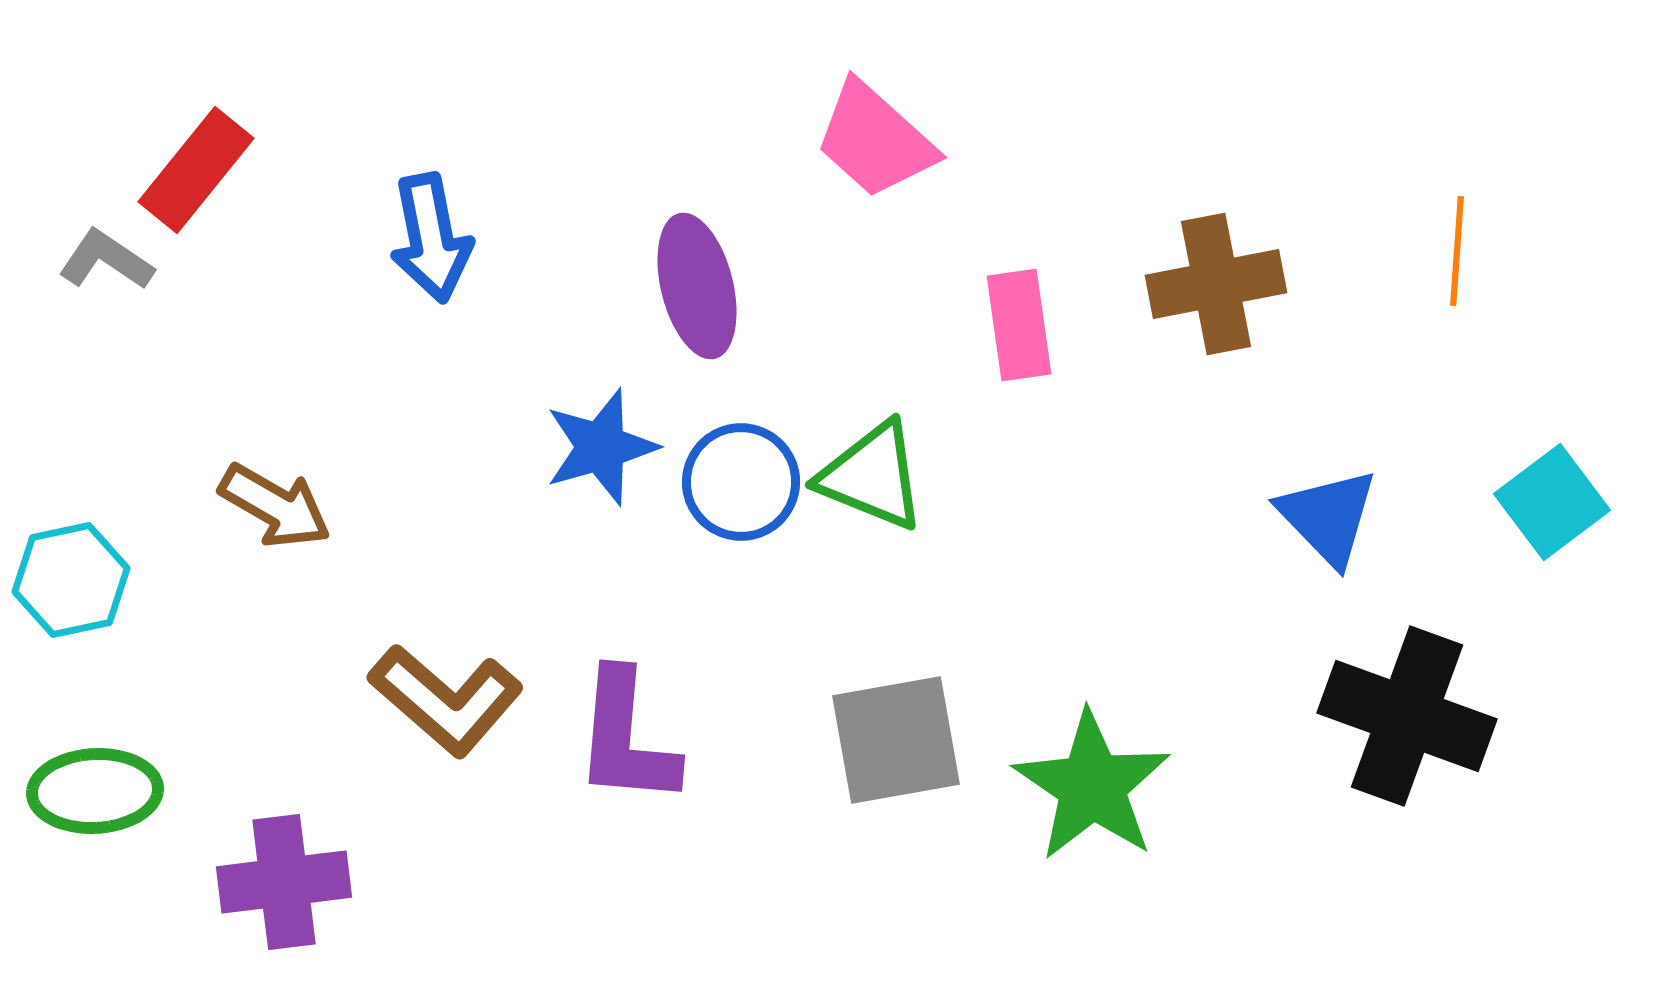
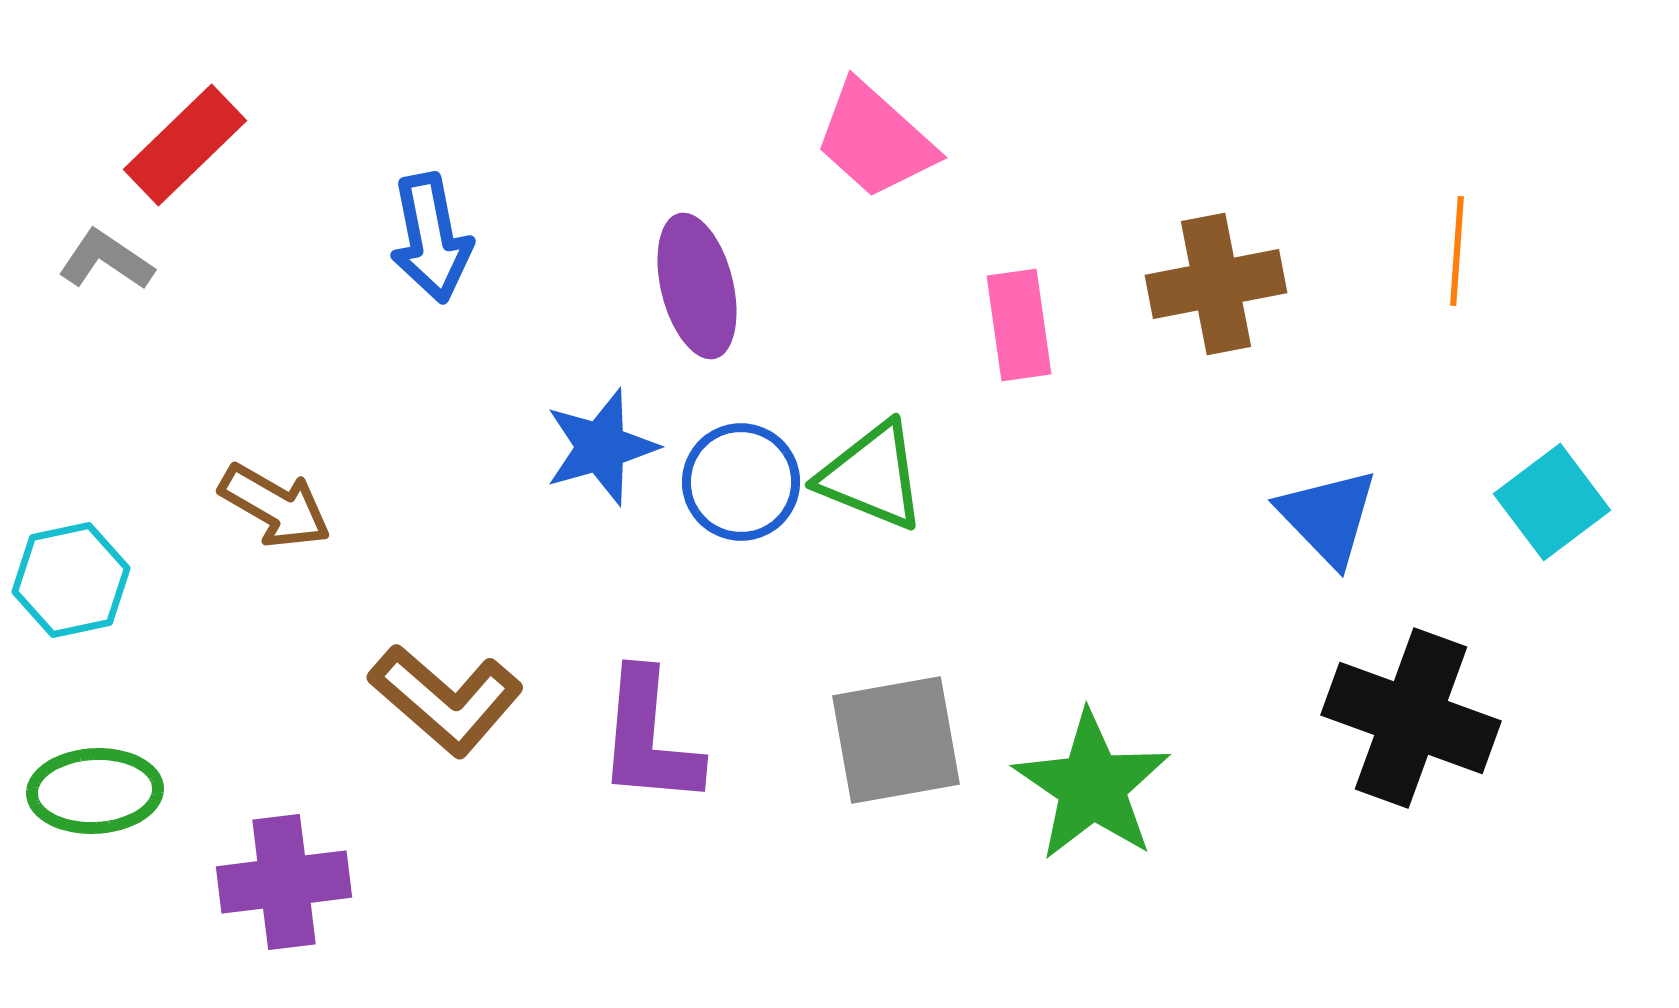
red rectangle: moved 11 px left, 25 px up; rotated 7 degrees clockwise
black cross: moved 4 px right, 2 px down
purple L-shape: moved 23 px right
